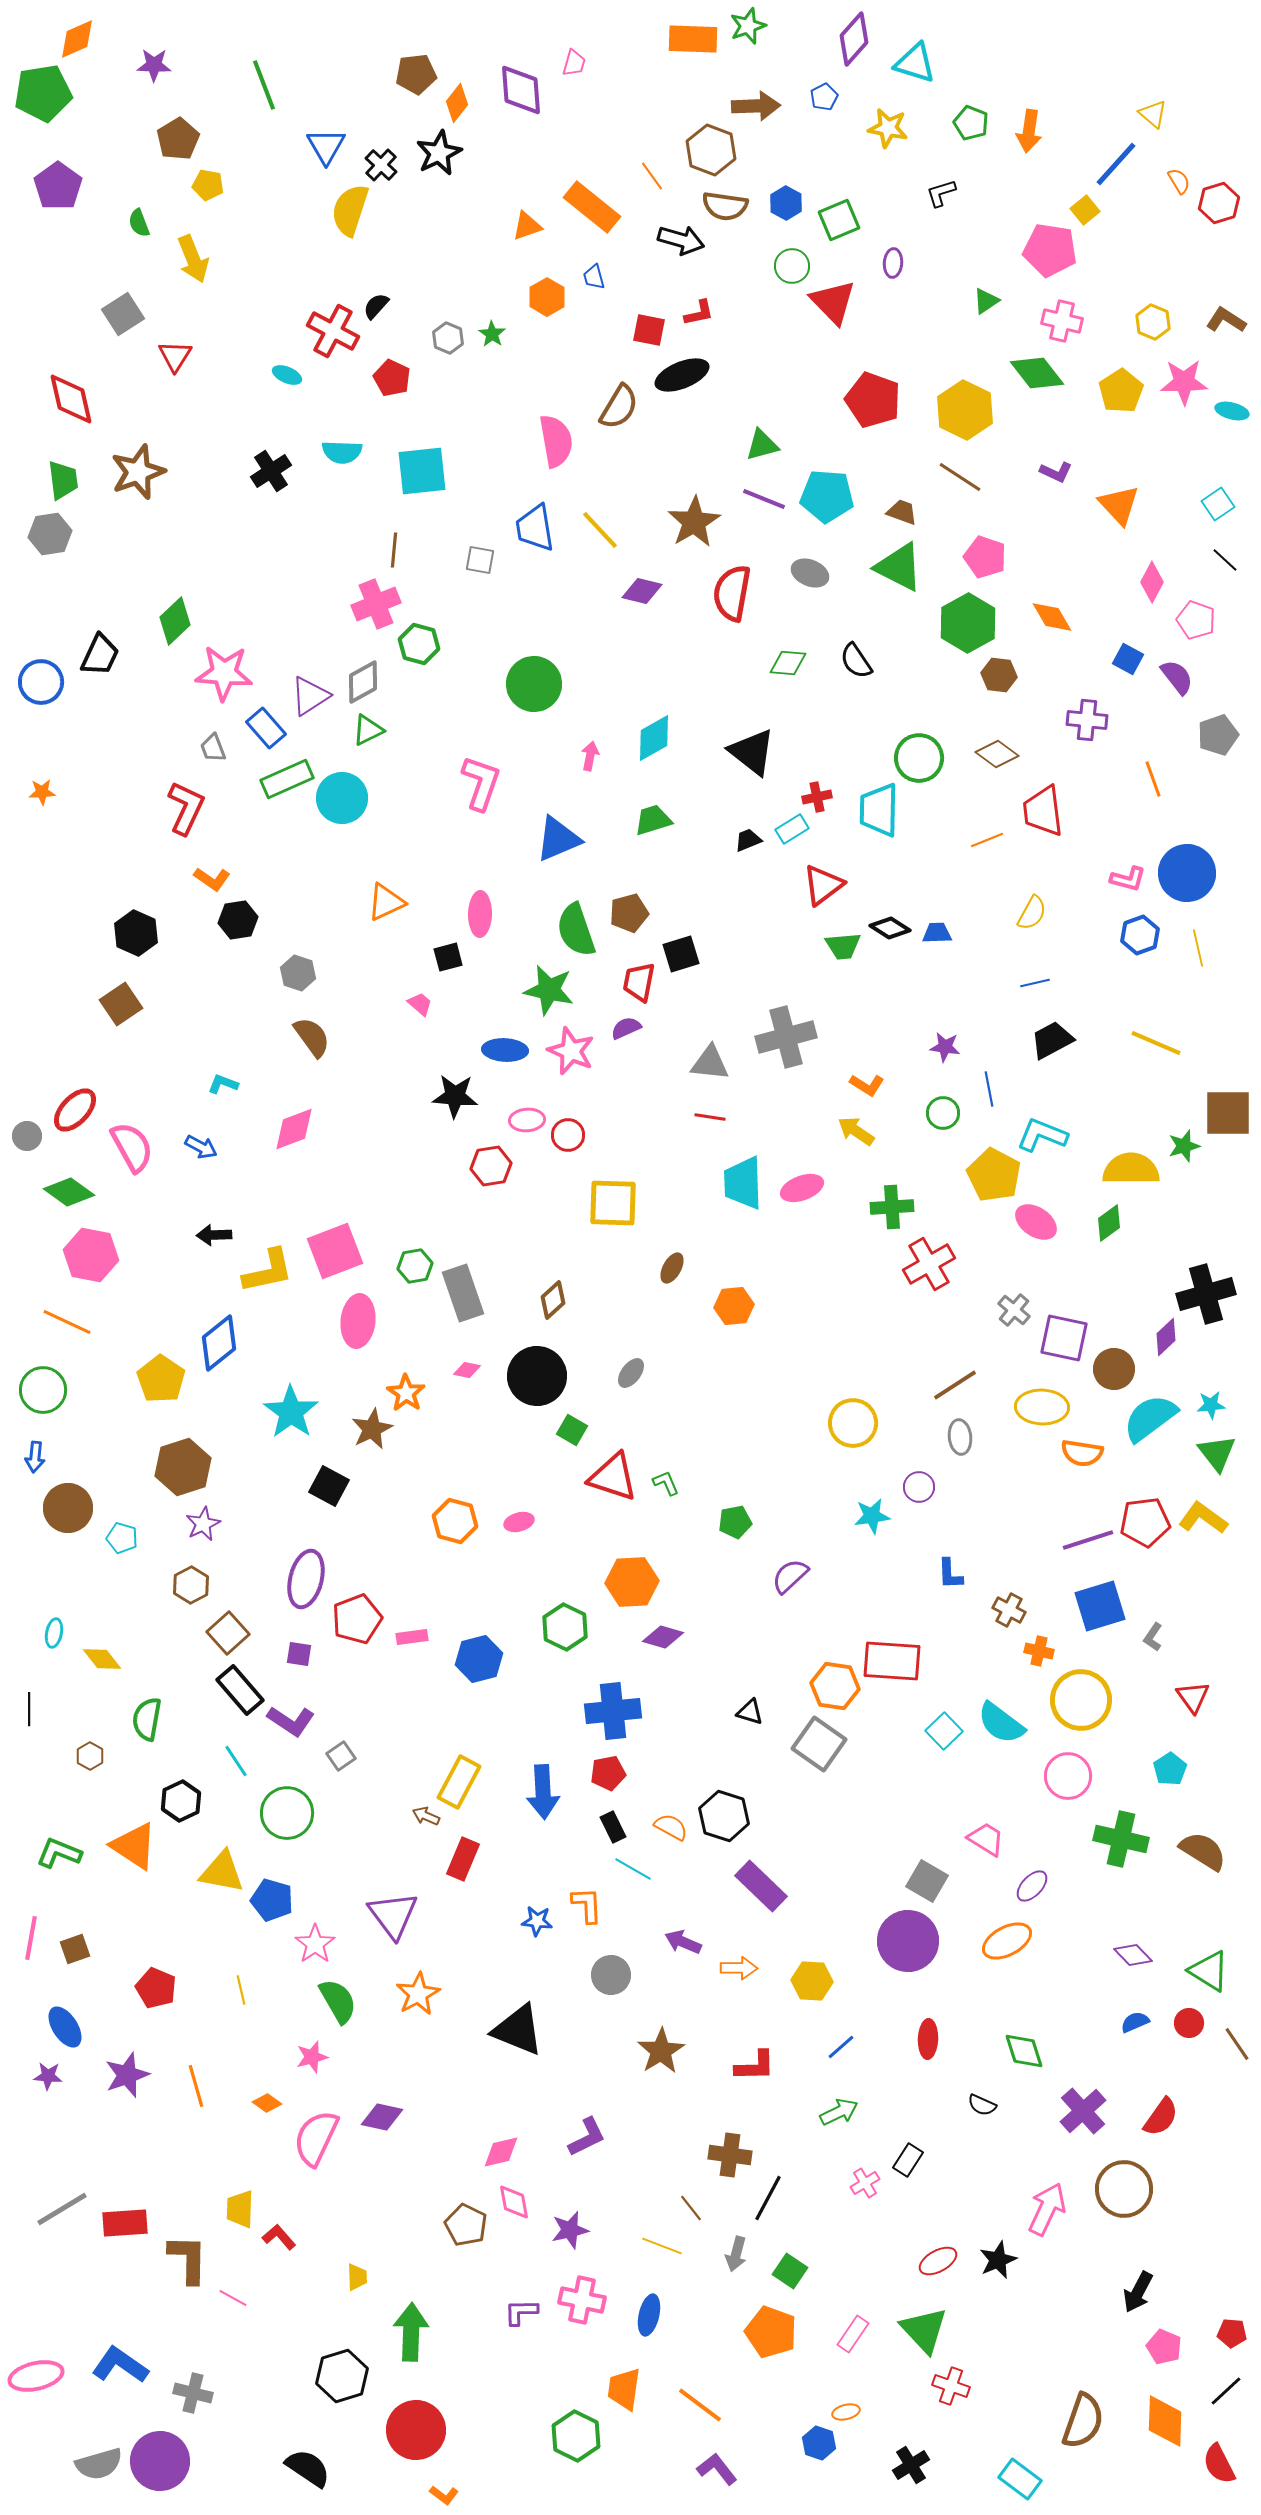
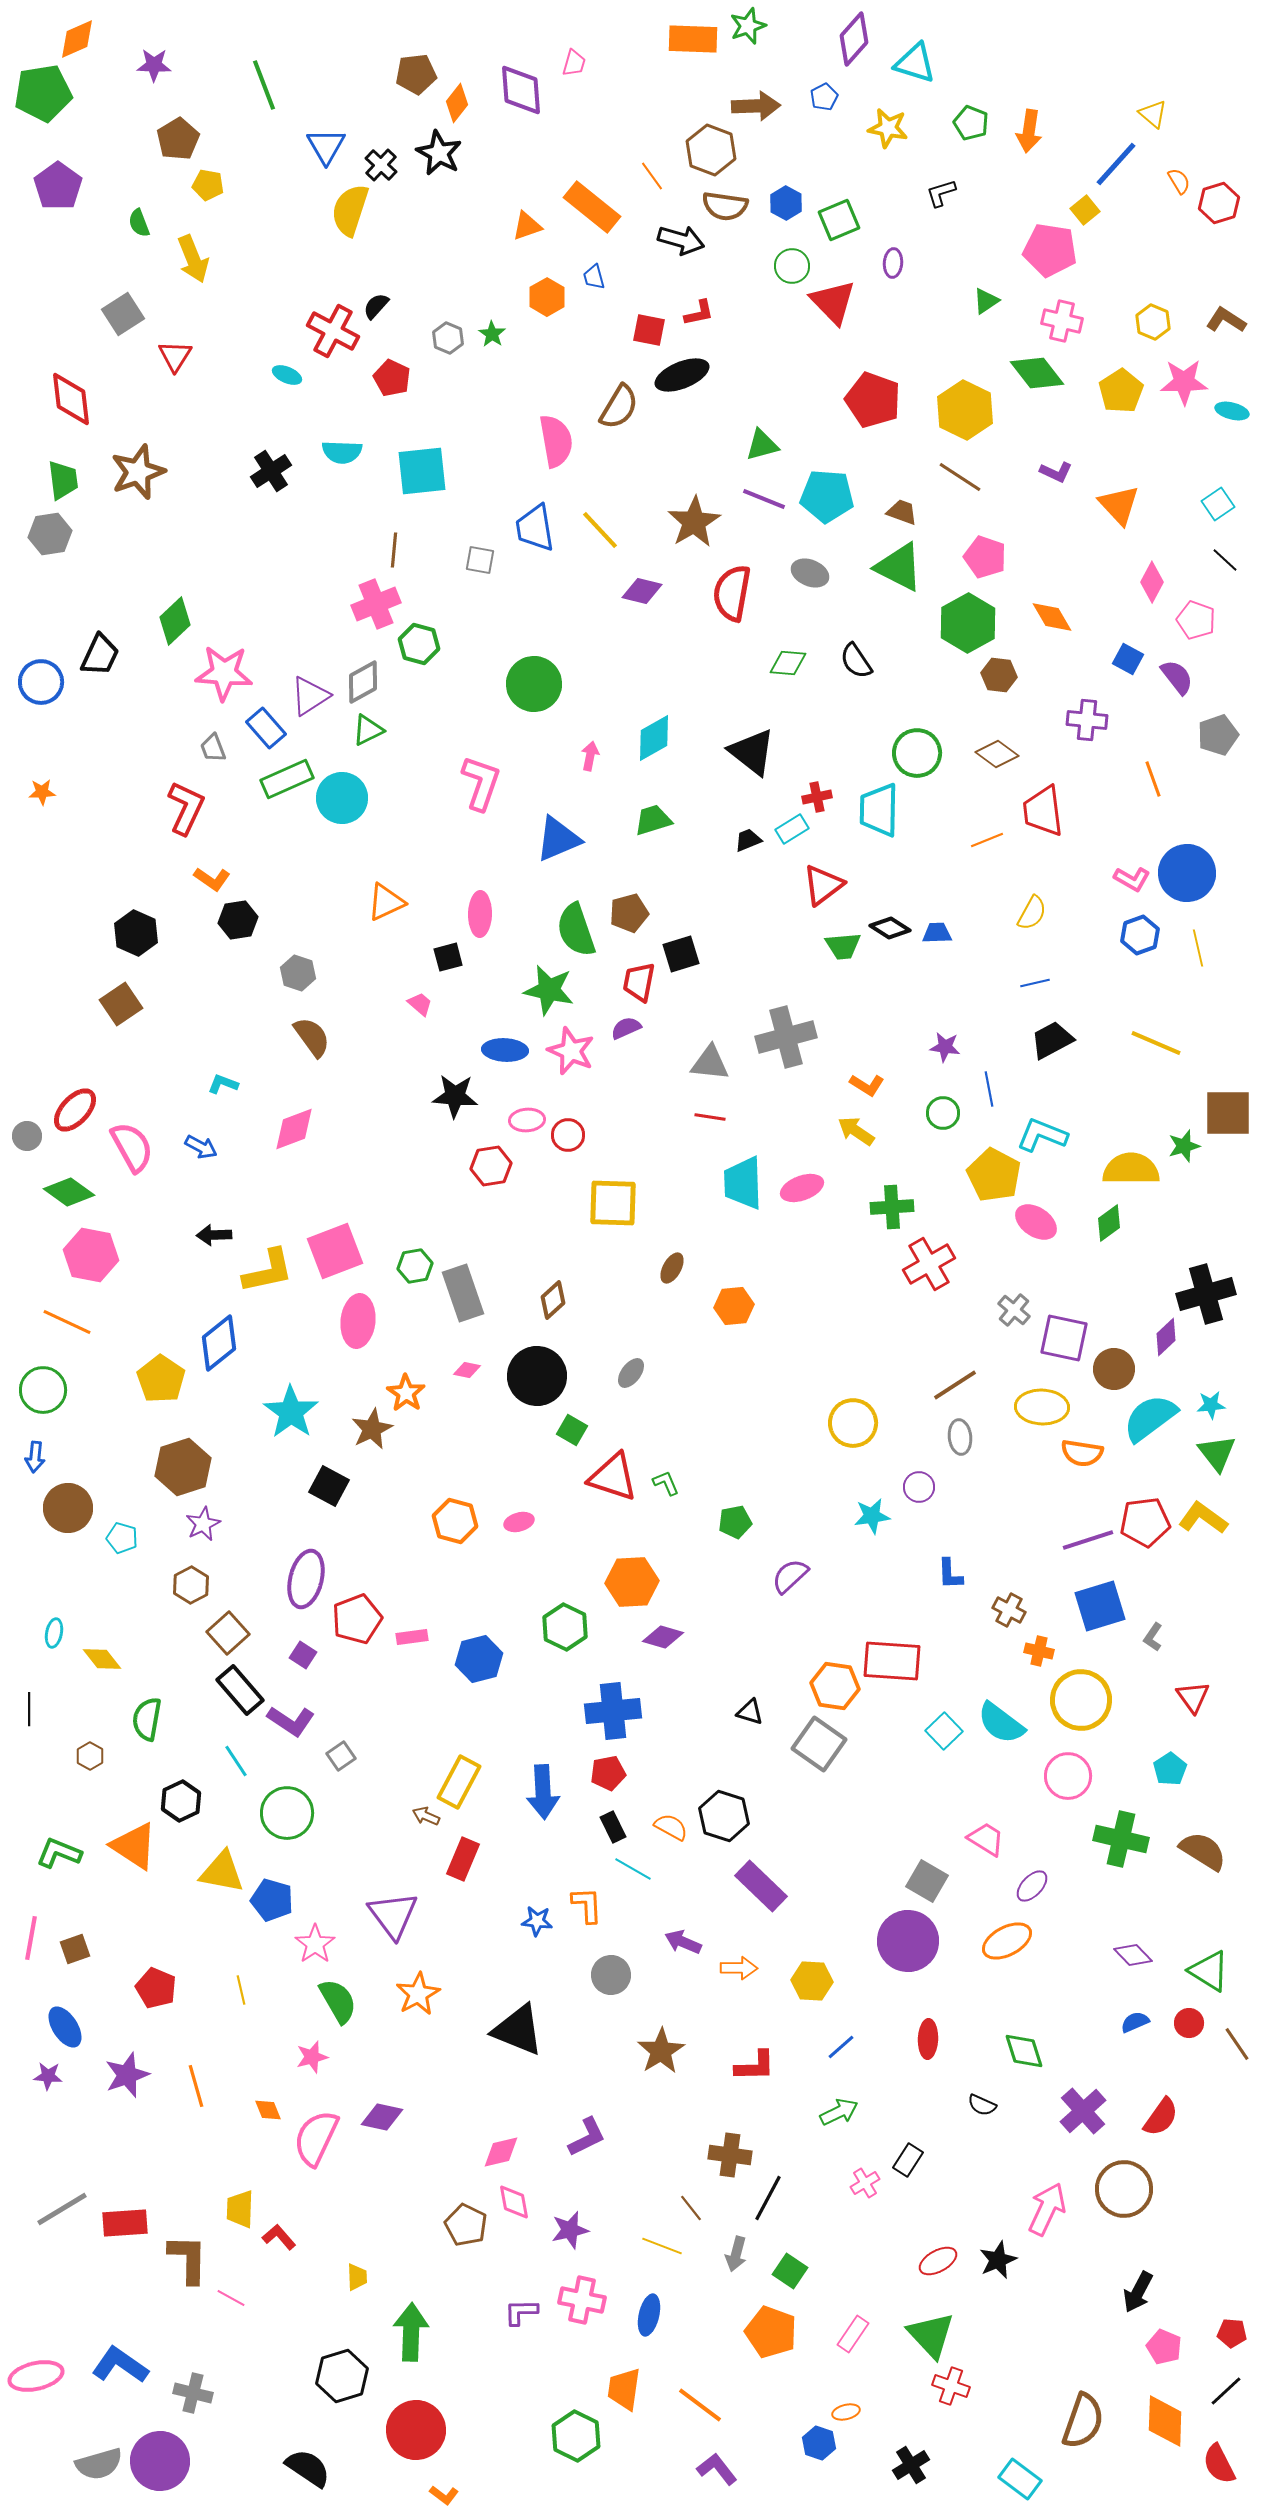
black star at (439, 153): rotated 18 degrees counterclockwise
red diamond at (71, 399): rotated 6 degrees clockwise
green circle at (919, 758): moved 2 px left, 5 px up
pink L-shape at (1128, 879): moved 4 px right; rotated 15 degrees clockwise
purple square at (299, 1654): moved 4 px right, 1 px down; rotated 24 degrees clockwise
orange diamond at (267, 2103): moved 1 px right, 7 px down; rotated 32 degrees clockwise
pink line at (233, 2298): moved 2 px left
green triangle at (924, 2330): moved 7 px right, 5 px down
